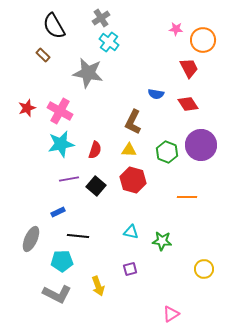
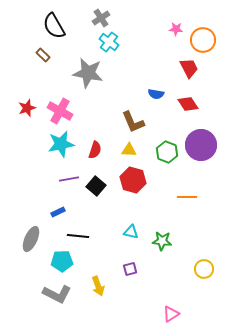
brown L-shape: rotated 50 degrees counterclockwise
